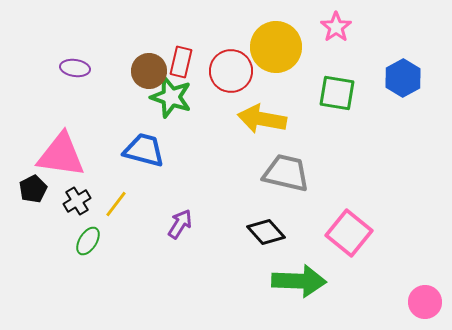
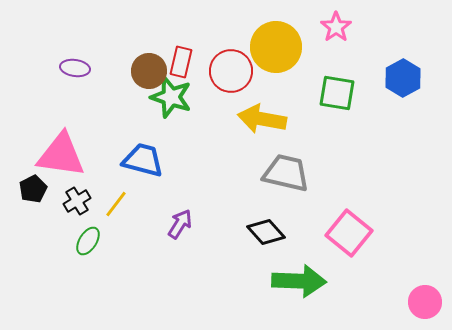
blue trapezoid: moved 1 px left, 10 px down
